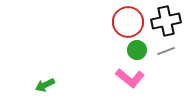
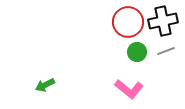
black cross: moved 3 px left
green circle: moved 2 px down
pink L-shape: moved 1 px left, 11 px down
